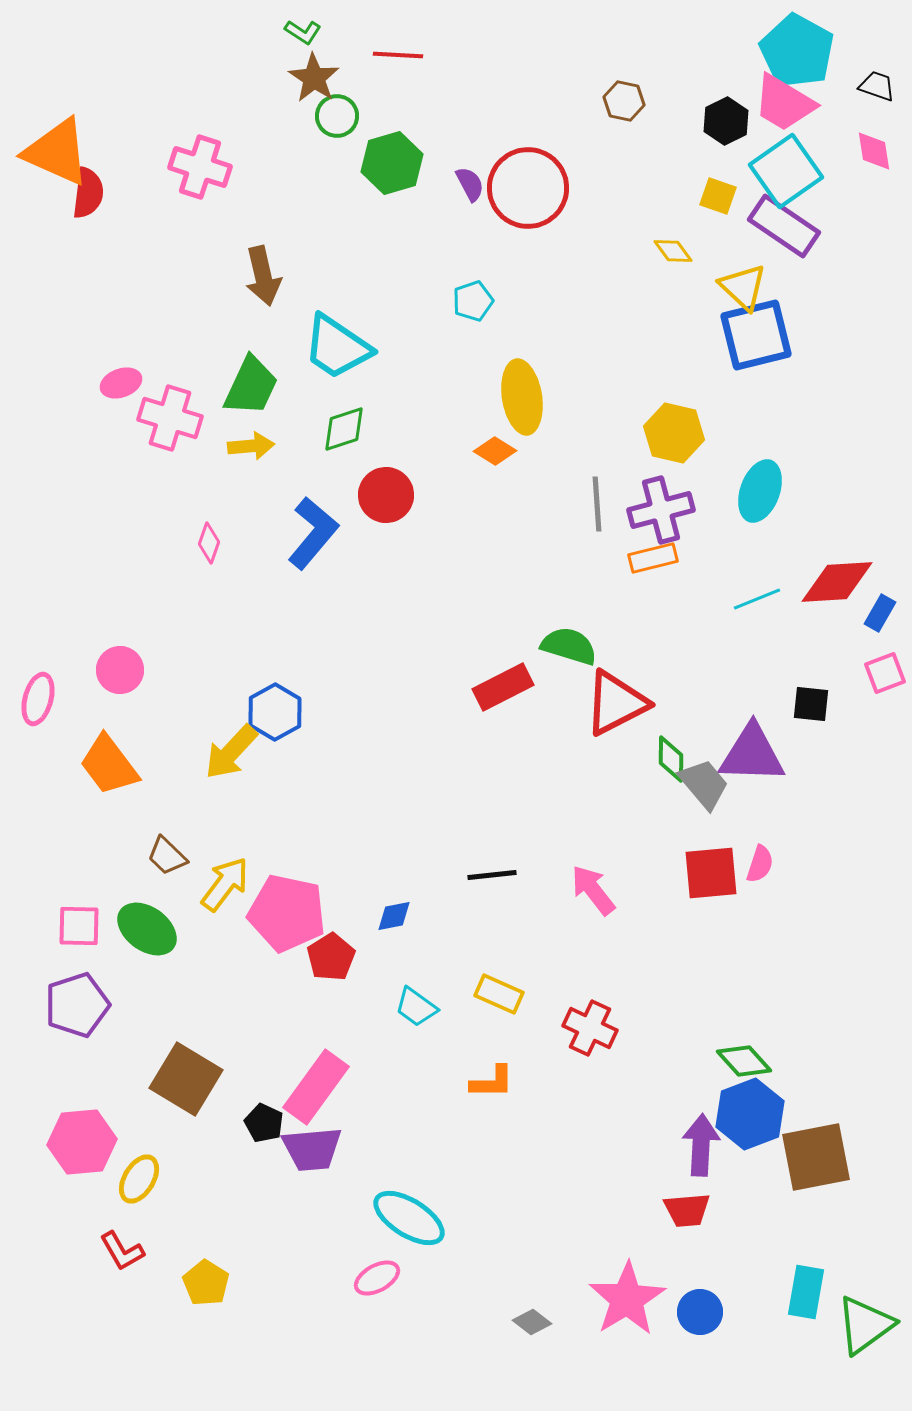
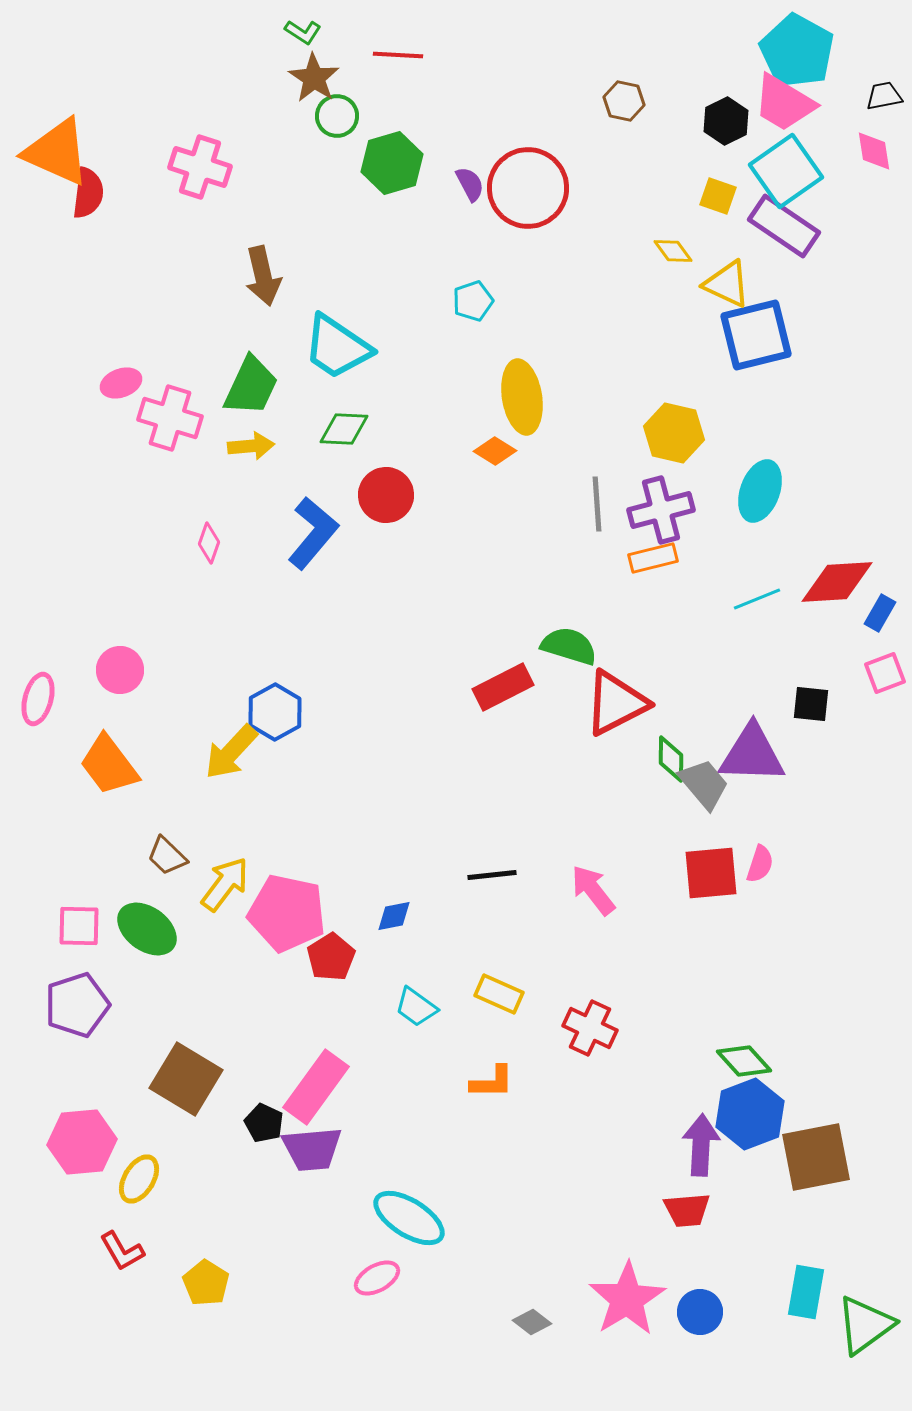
black trapezoid at (877, 86): moved 7 px right, 10 px down; rotated 30 degrees counterclockwise
yellow triangle at (743, 287): moved 16 px left, 3 px up; rotated 18 degrees counterclockwise
green diamond at (344, 429): rotated 21 degrees clockwise
